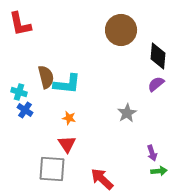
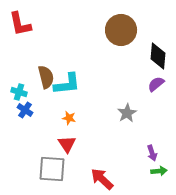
cyan L-shape: rotated 12 degrees counterclockwise
